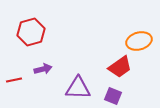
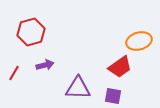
purple arrow: moved 2 px right, 4 px up
red line: moved 7 px up; rotated 49 degrees counterclockwise
purple square: rotated 12 degrees counterclockwise
